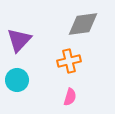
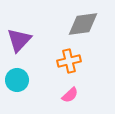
pink semicircle: moved 2 px up; rotated 30 degrees clockwise
